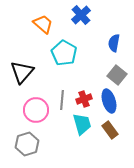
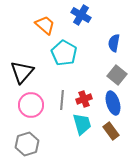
blue cross: rotated 18 degrees counterclockwise
orange trapezoid: moved 2 px right, 1 px down
blue ellipse: moved 4 px right, 2 px down
pink circle: moved 5 px left, 5 px up
brown rectangle: moved 1 px right, 1 px down
